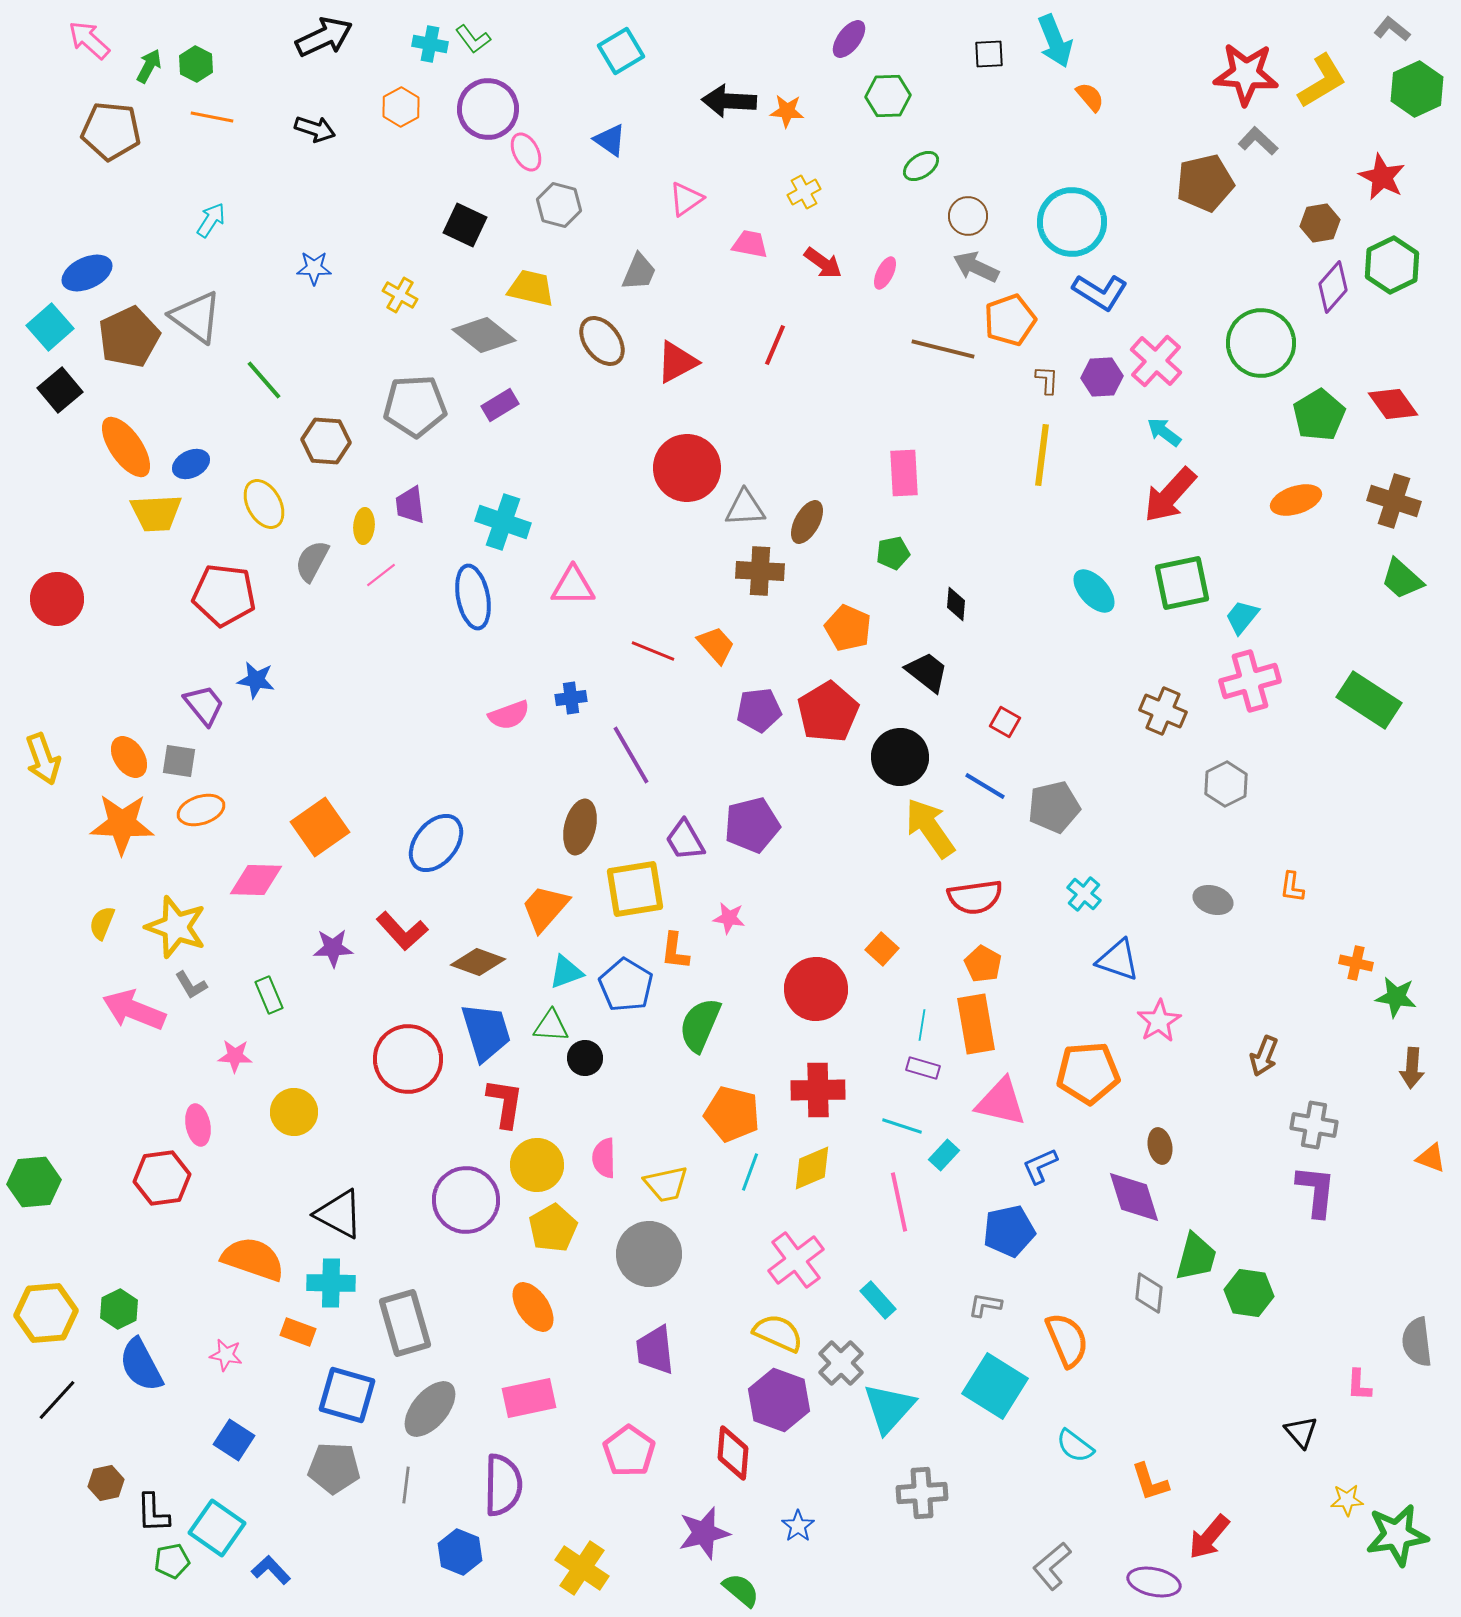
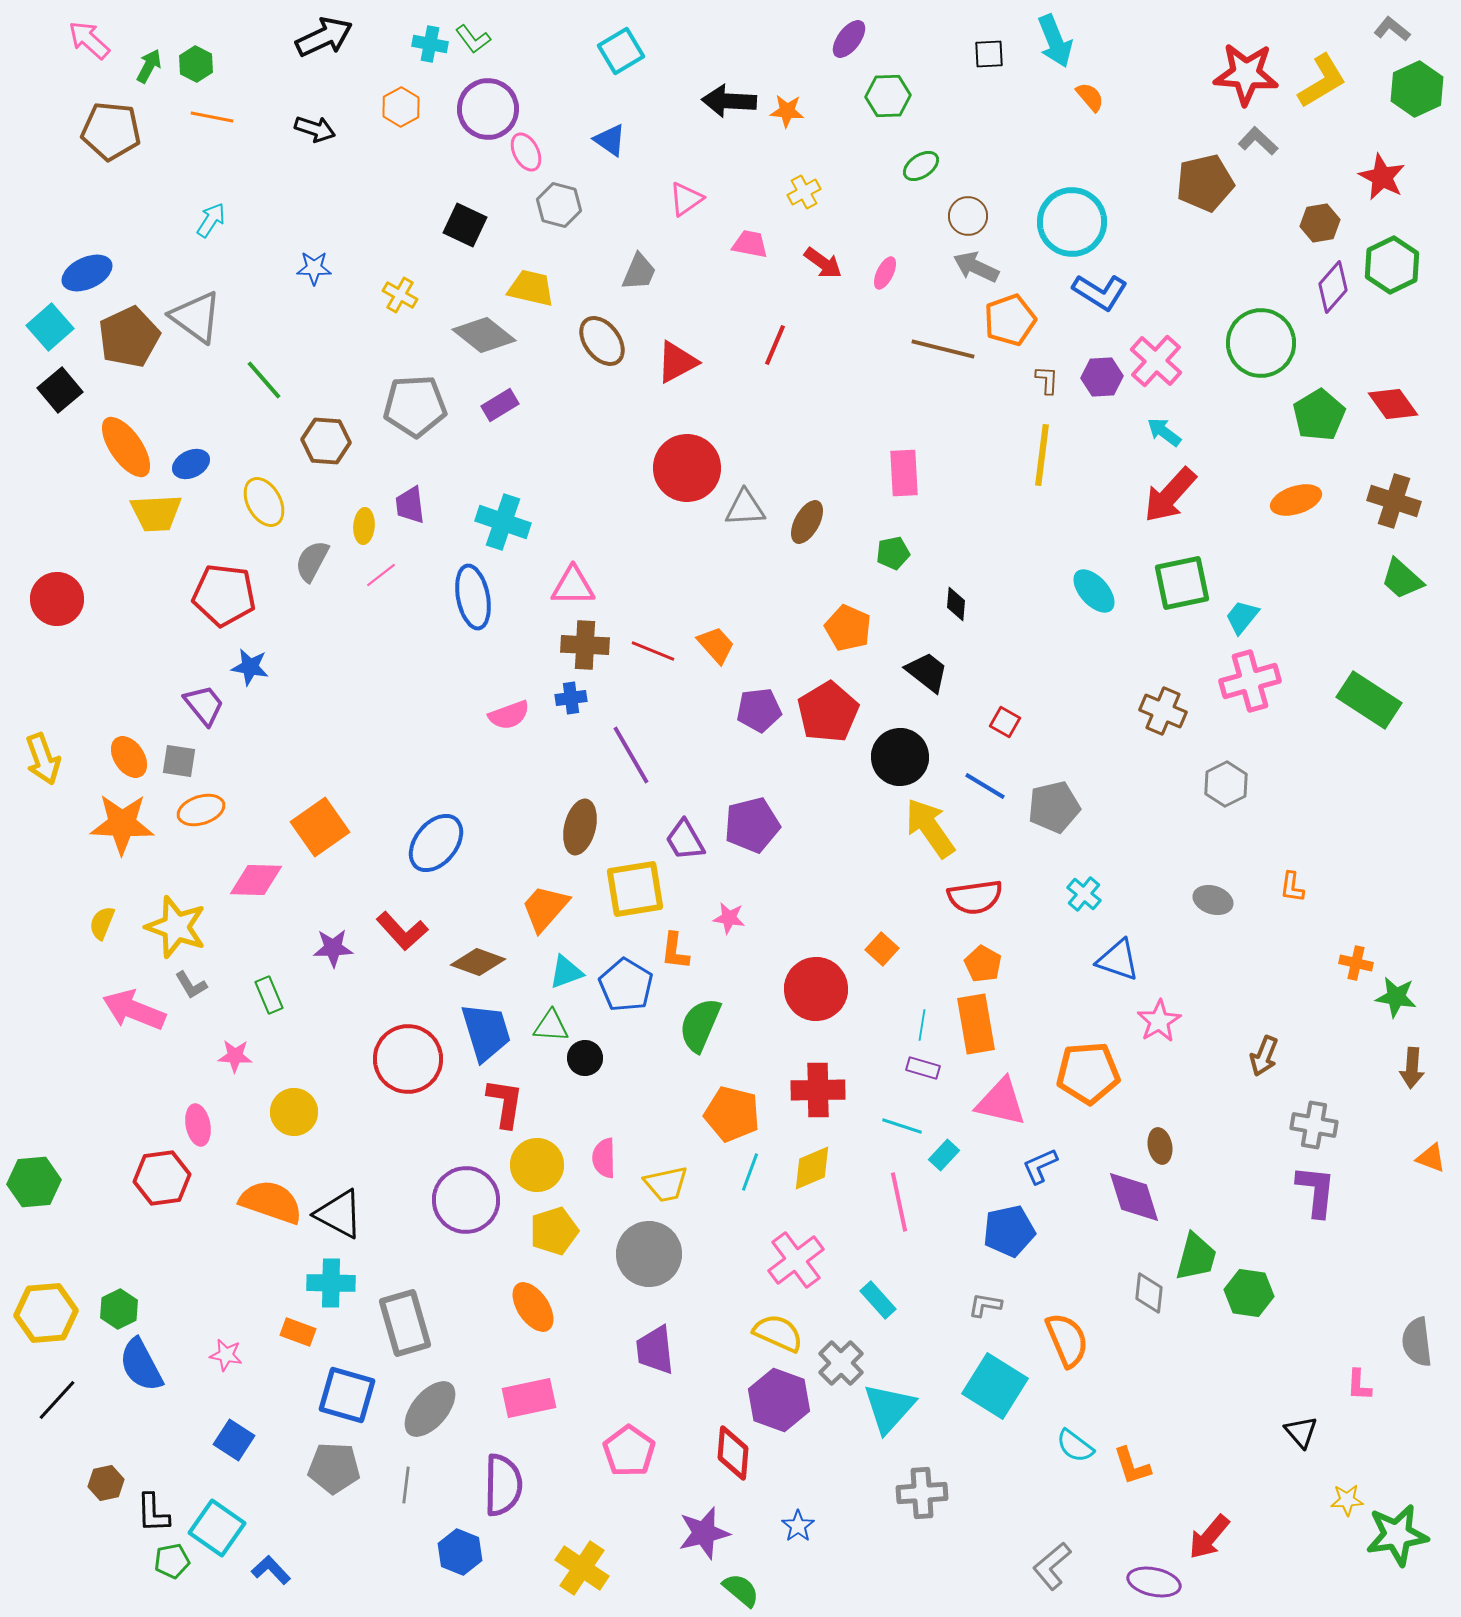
yellow ellipse at (264, 504): moved 2 px up
brown cross at (760, 571): moved 175 px left, 74 px down
blue star at (256, 680): moved 6 px left, 13 px up
yellow pentagon at (553, 1228): moved 1 px right, 3 px down; rotated 12 degrees clockwise
orange semicircle at (253, 1259): moved 18 px right, 57 px up
orange L-shape at (1150, 1482): moved 18 px left, 16 px up
